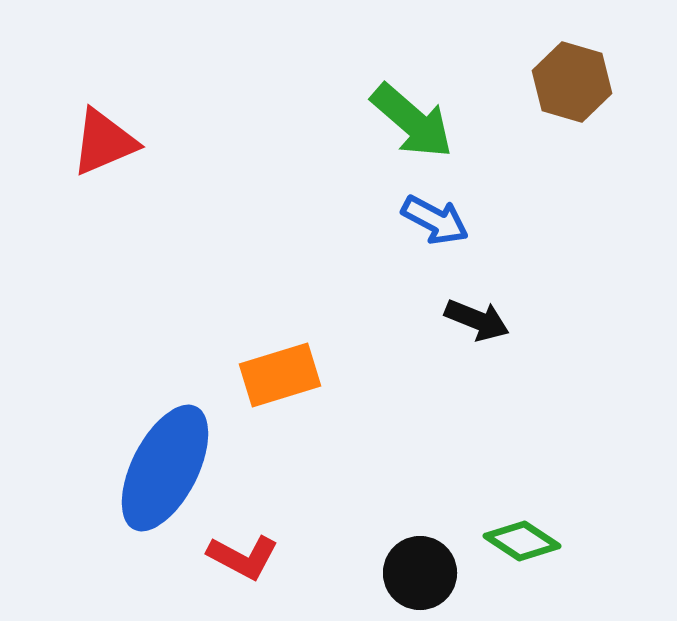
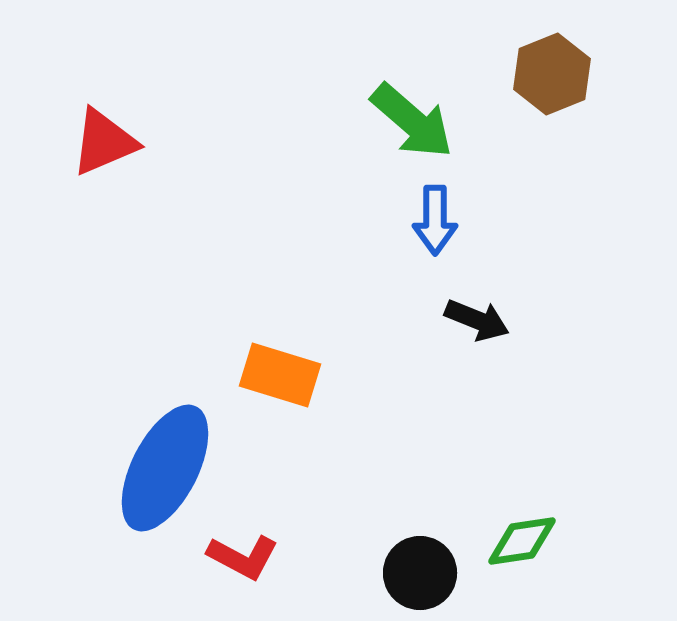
brown hexagon: moved 20 px left, 8 px up; rotated 22 degrees clockwise
blue arrow: rotated 62 degrees clockwise
orange rectangle: rotated 34 degrees clockwise
green diamond: rotated 42 degrees counterclockwise
